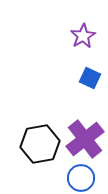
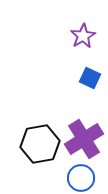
purple cross: moved 1 px left; rotated 6 degrees clockwise
